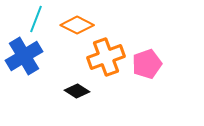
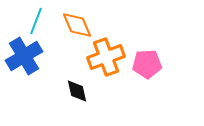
cyan line: moved 2 px down
orange diamond: rotated 40 degrees clockwise
pink pentagon: rotated 16 degrees clockwise
black diamond: rotated 45 degrees clockwise
